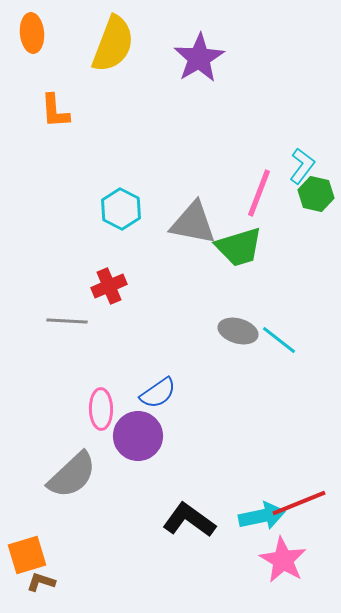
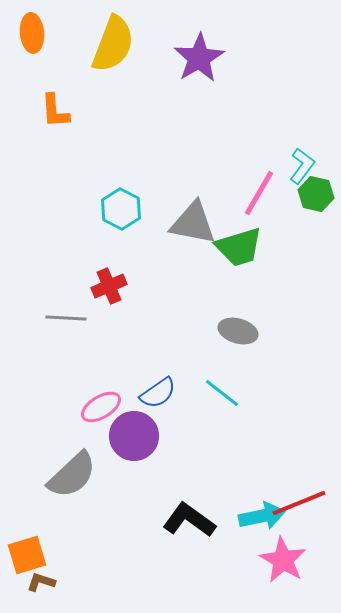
pink line: rotated 9 degrees clockwise
gray line: moved 1 px left, 3 px up
cyan line: moved 57 px left, 53 px down
pink ellipse: moved 2 px up; rotated 60 degrees clockwise
purple circle: moved 4 px left
